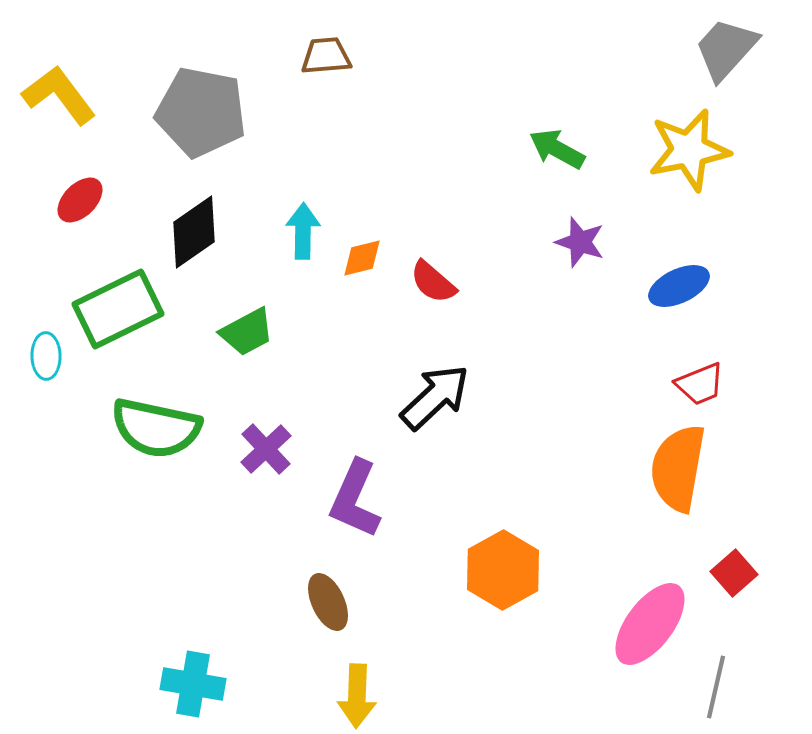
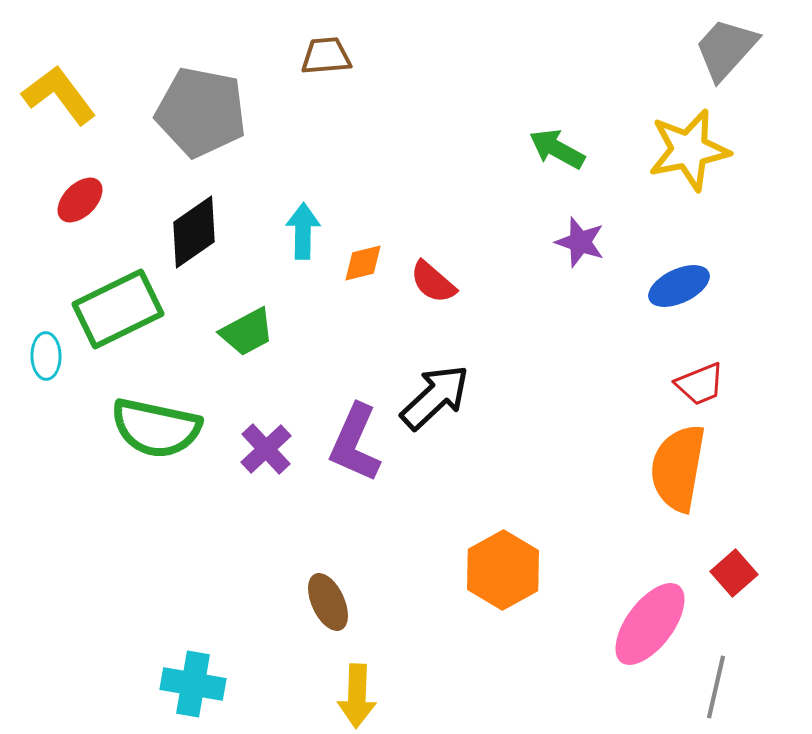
orange diamond: moved 1 px right, 5 px down
purple L-shape: moved 56 px up
